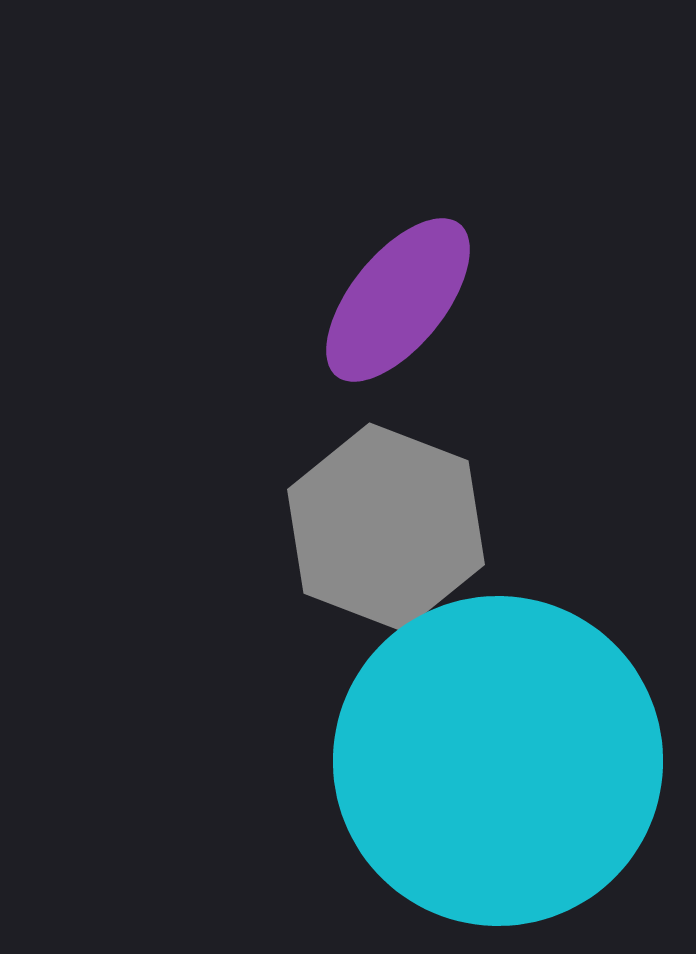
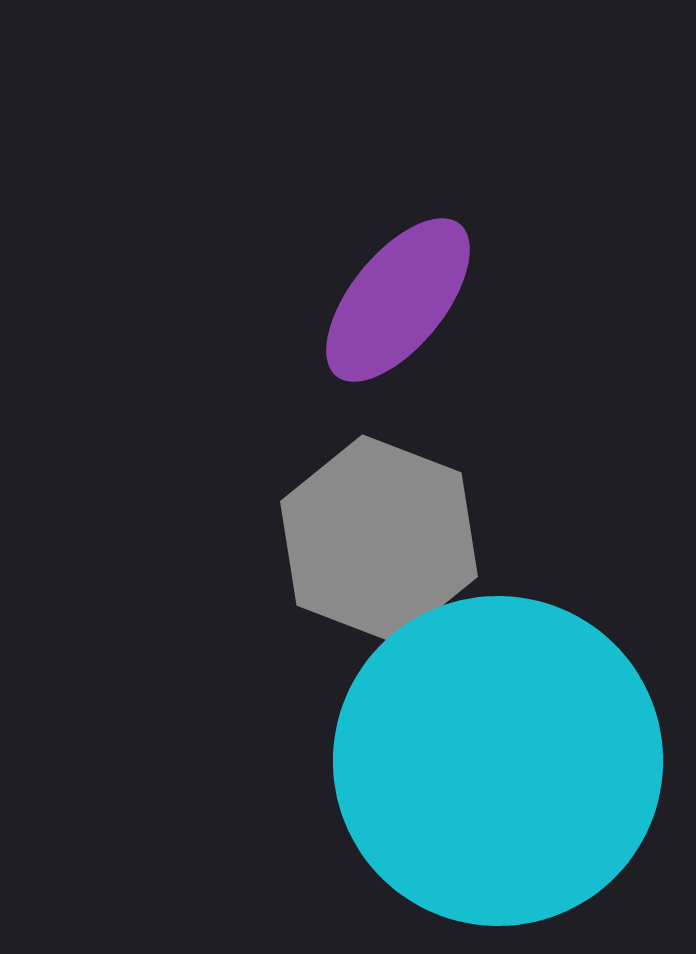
gray hexagon: moved 7 px left, 12 px down
